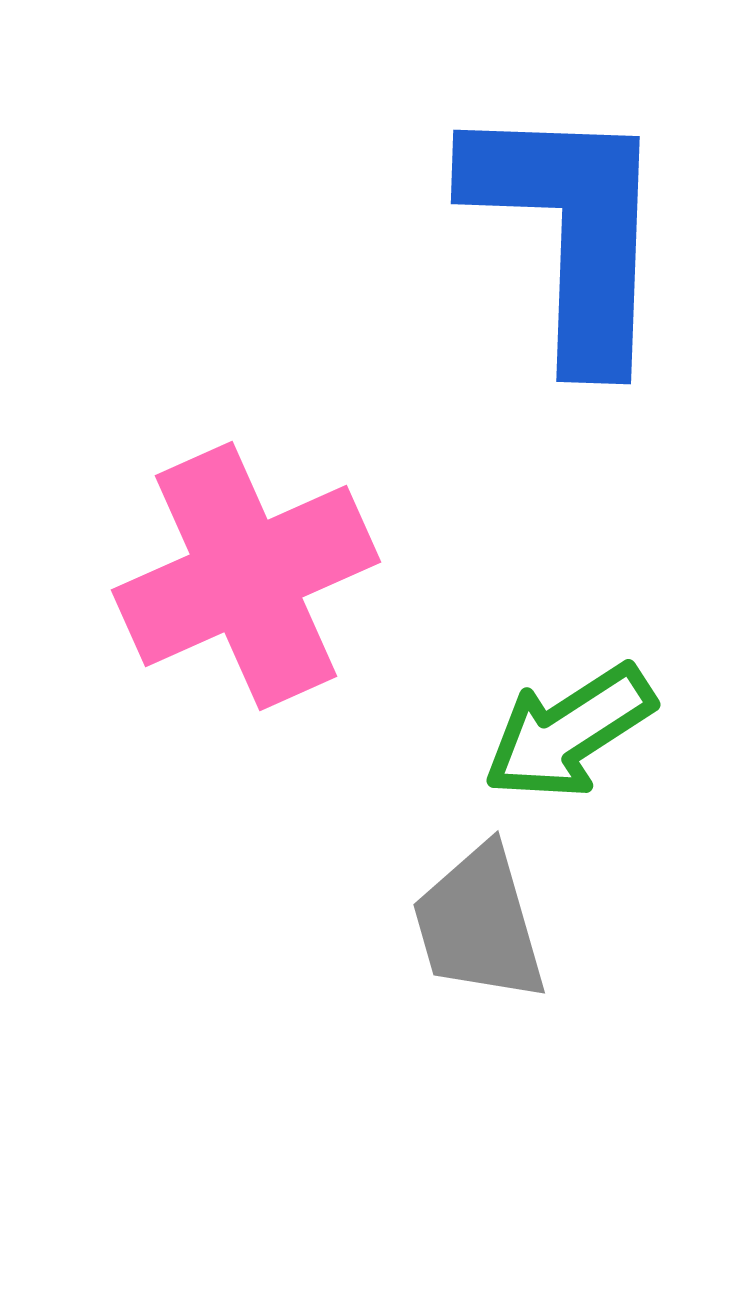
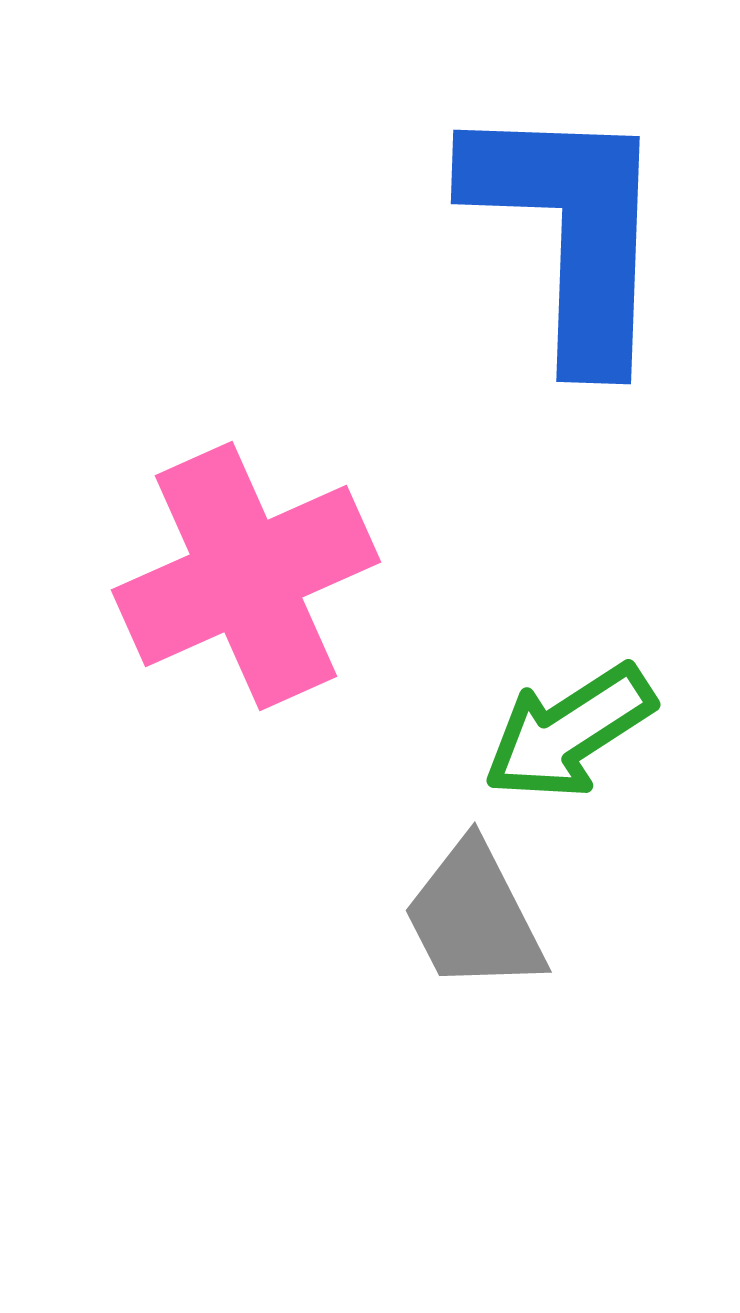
gray trapezoid: moved 5 px left, 7 px up; rotated 11 degrees counterclockwise
